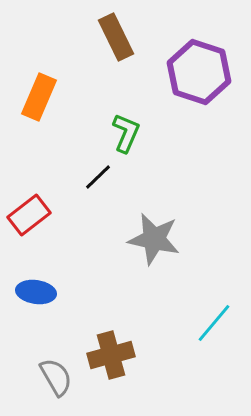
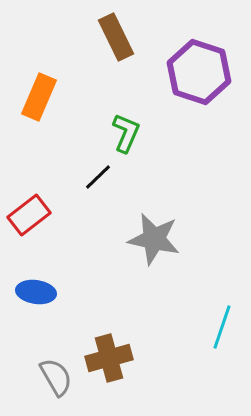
cyan line: moved 8 px right, 4 px down; rotated 21 degrees counterclockwise
brown cross: moved 2 px left, 3 px down
